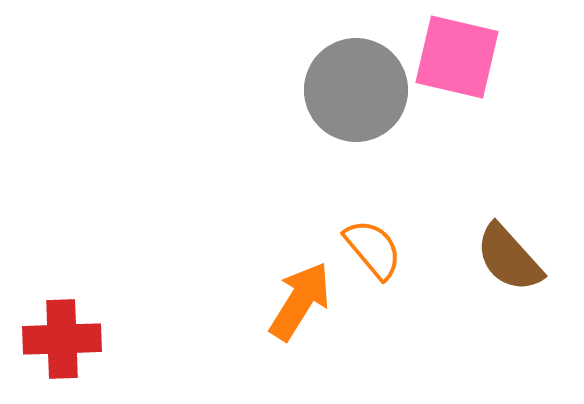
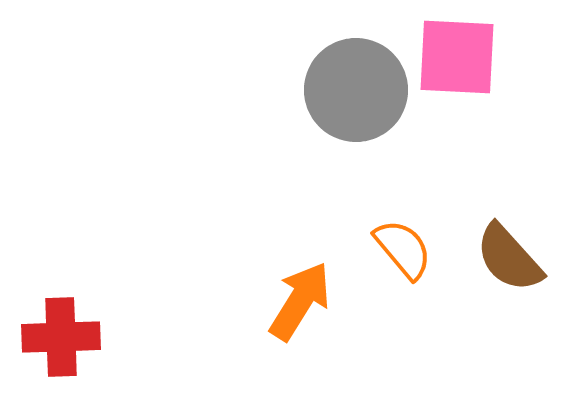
pink square: rotated 10 degrees counterclockwise
orange semicircle: moved 30 px right
red cross: moved 1 px left, 2 px up
